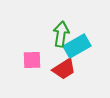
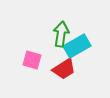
pink square: rotated 18 degrees clockwise
